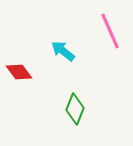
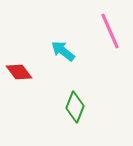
green diamond: moved 2 px up
